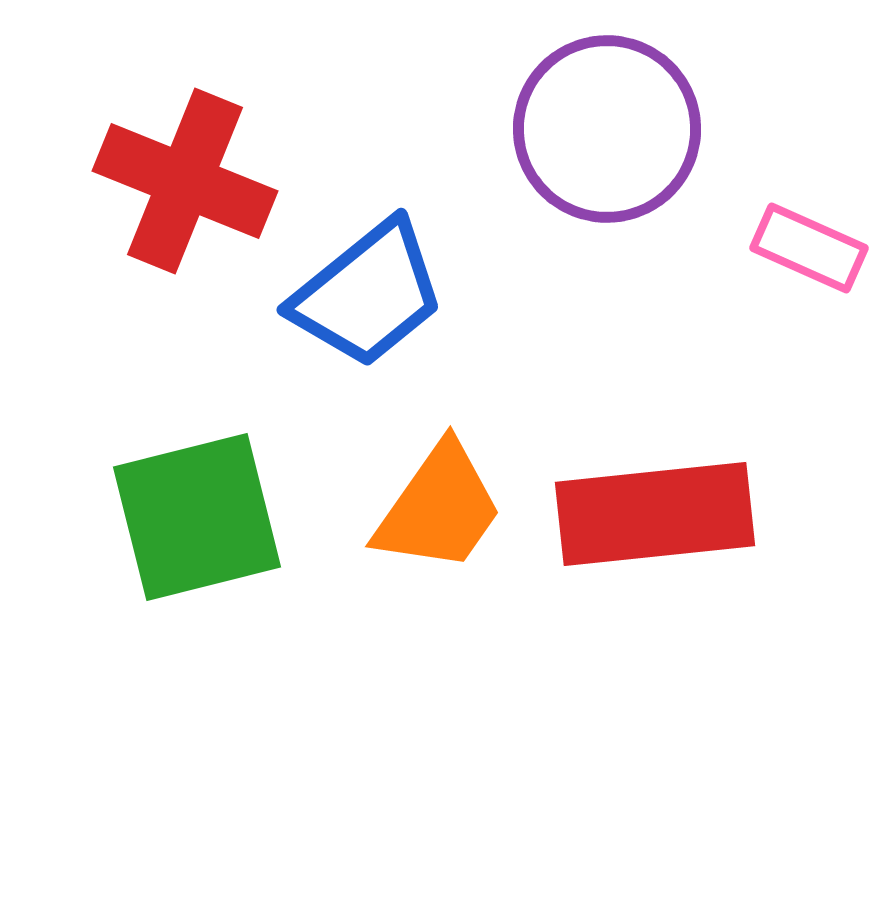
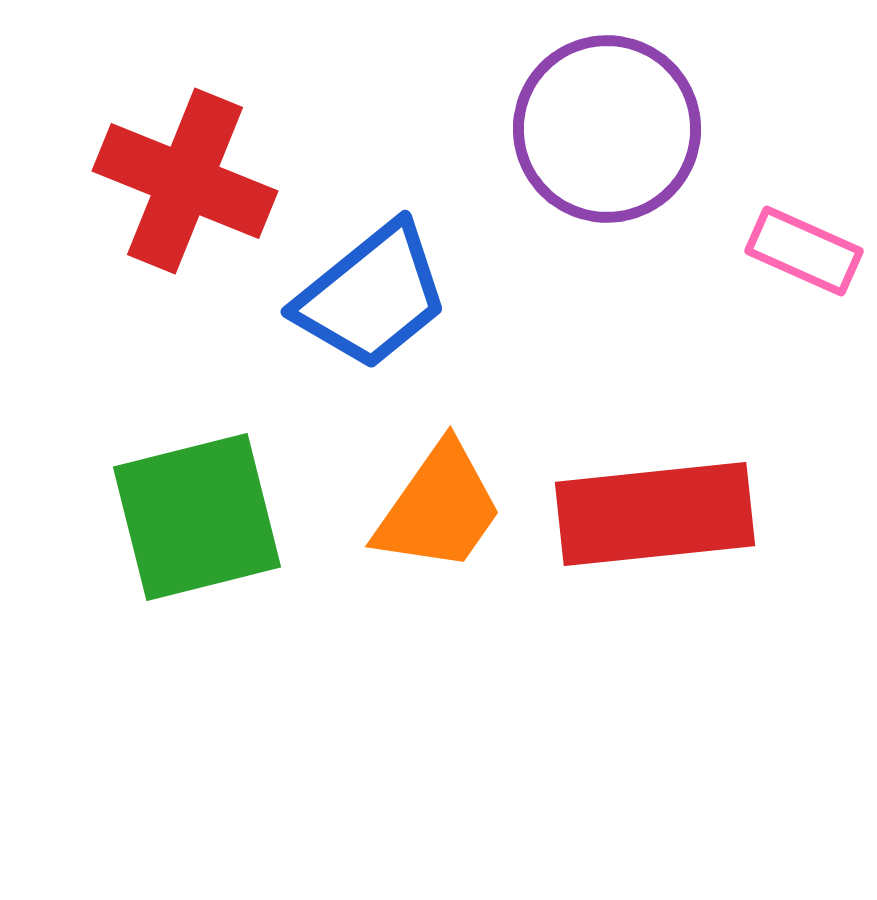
pink rectangle: moved 5 px left, 3 px down
blue trapezoid: moved 4 px right, 2 px down
